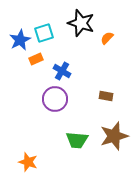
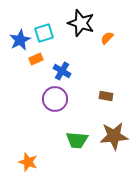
brown star: rotated 12 degrees clockwise
